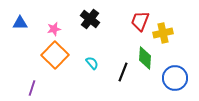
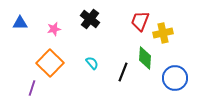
orange square: moved 5 px left, 8 px down
